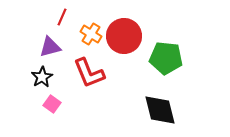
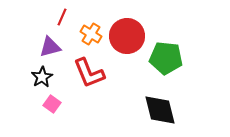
red circle: moved 3 px right
